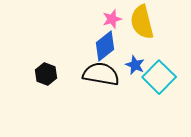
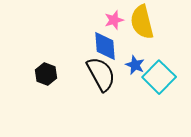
pink star: moved 2 px right, 1 px down
blue diamond: rotated 56 degrees counterclockwise
black semicircle: rotated 51 degrees clockwise
